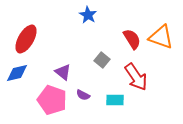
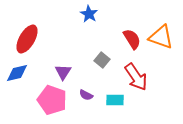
blue star: moved 1 px right, 1 px up
red ellipse: moved 1 px right
purple triangle: rotated 24 degrees clockwise
purple semicircle: moved 3 px right
